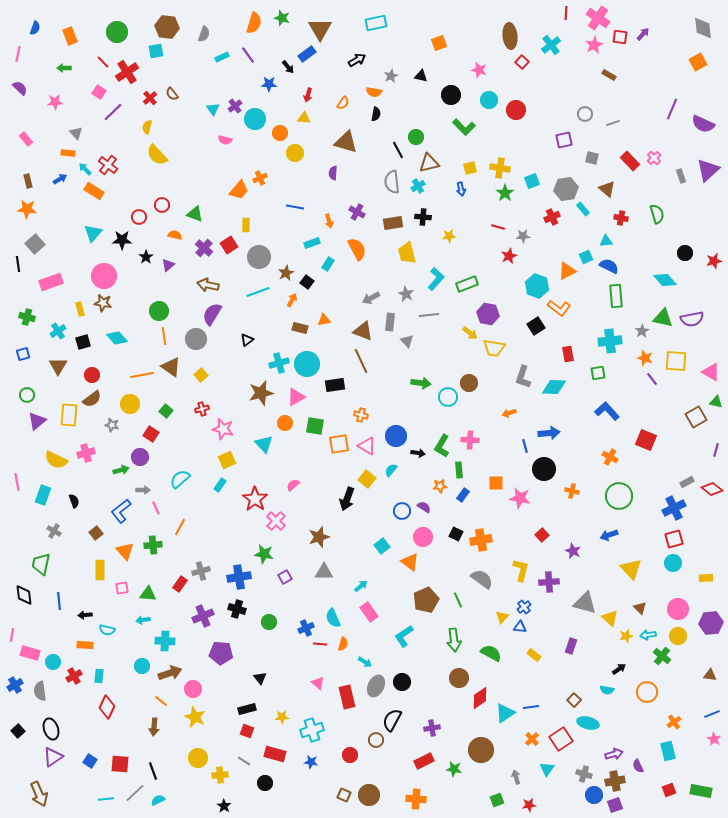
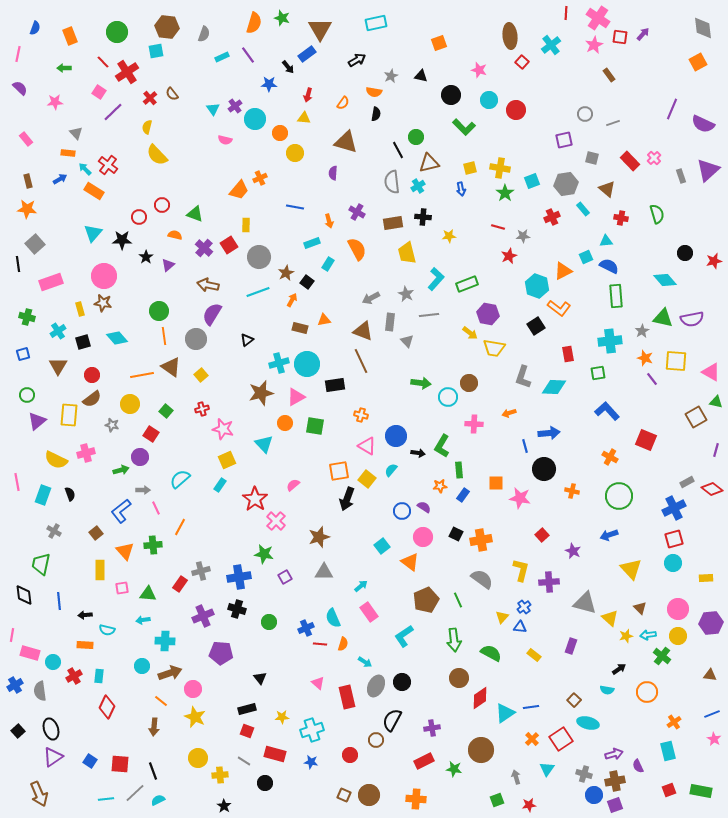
brown rectangle at (609, 75): rotated 24 degrees clockwise
gray hexagon at (566, 189): moved 5 px up
orange triangle at (567, 271): moved 4 px left
pink cross at (470, 440): moved 4 px right, 16 px up
orange square at (339, 444): moved 27 px down
black semicircle at (74, 501): moved 4 px left, 7 px up
